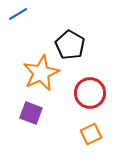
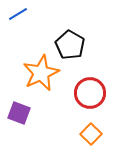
purple square: moved 12 px left
orange square: rotated 20 degrees counterclockwise
